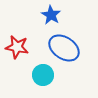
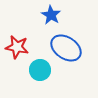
blue ellipse: moved 2 px right
cyan circle: moved 3 px left, 5 px up
